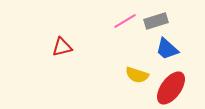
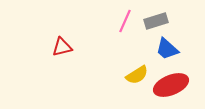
pink line: rotated 35 degrees counterclockwise
yellow semicircle: rotated 50 degrees counterclockwise
red ellipse: moved 3 px up; rotated 32 degrees clockwise
